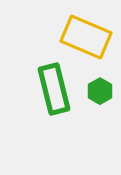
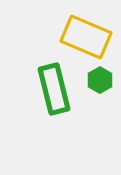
green hexagon: moved 11 px up
